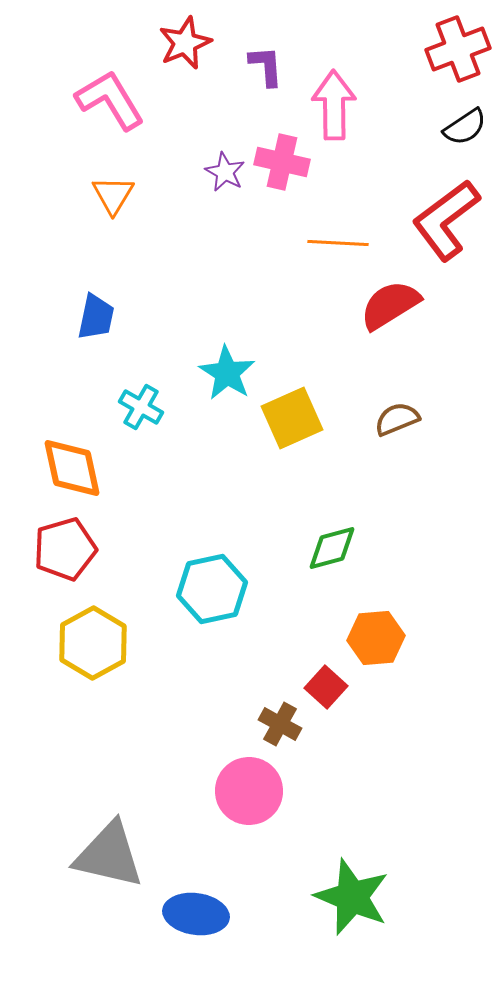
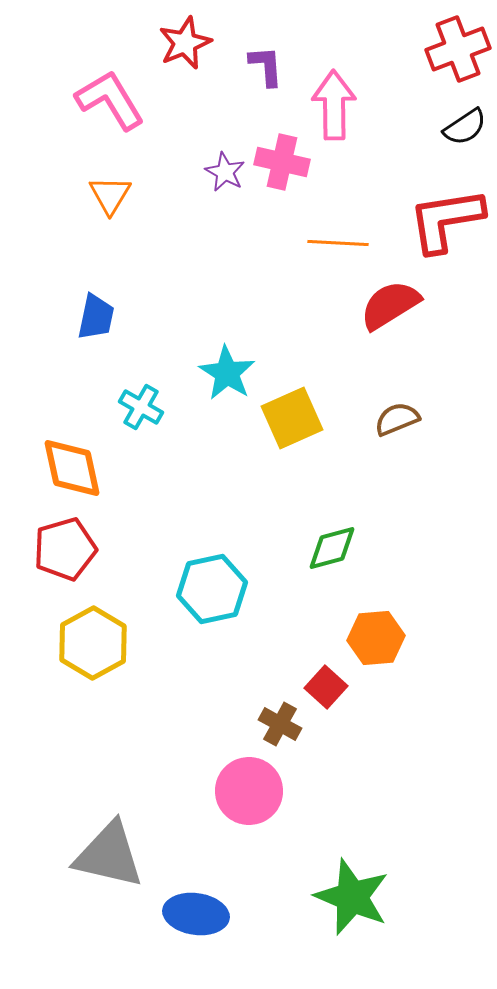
orange triangle: moved 3 px left
red L-shape: rotated 28 degrees clockwise
